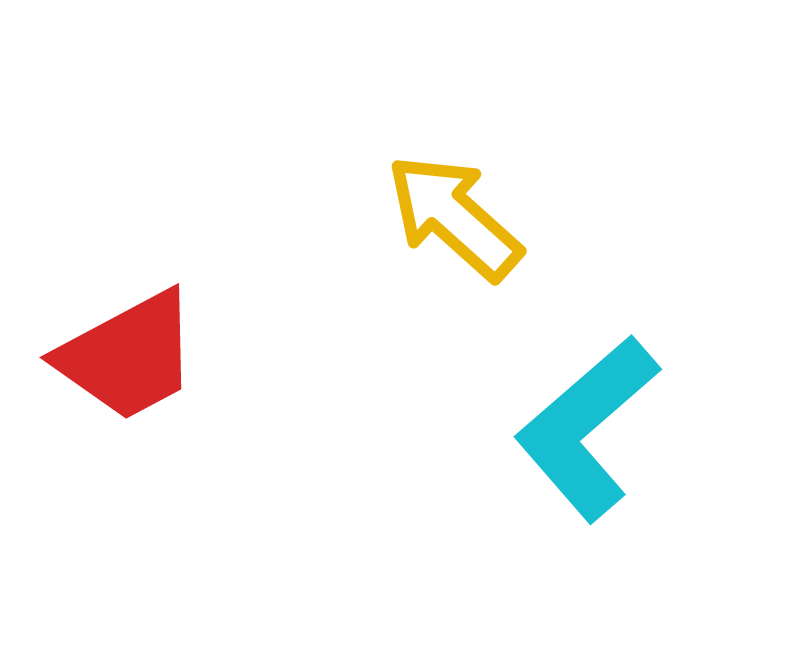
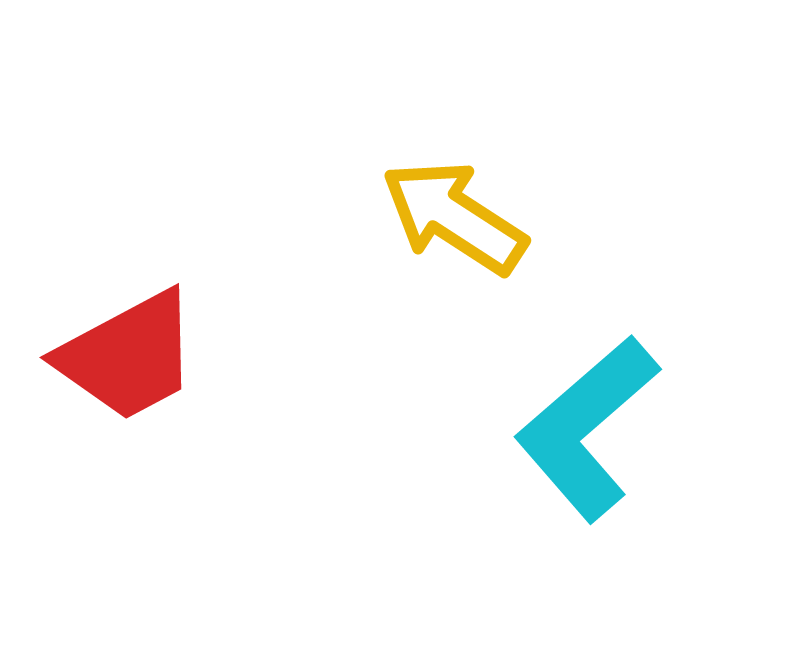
yellow arrow: rotated 9 degrees counterclockwise
